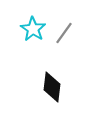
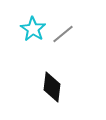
gray line: moved 1 px left, 1 px down; rotated 15 degrees clockwise
